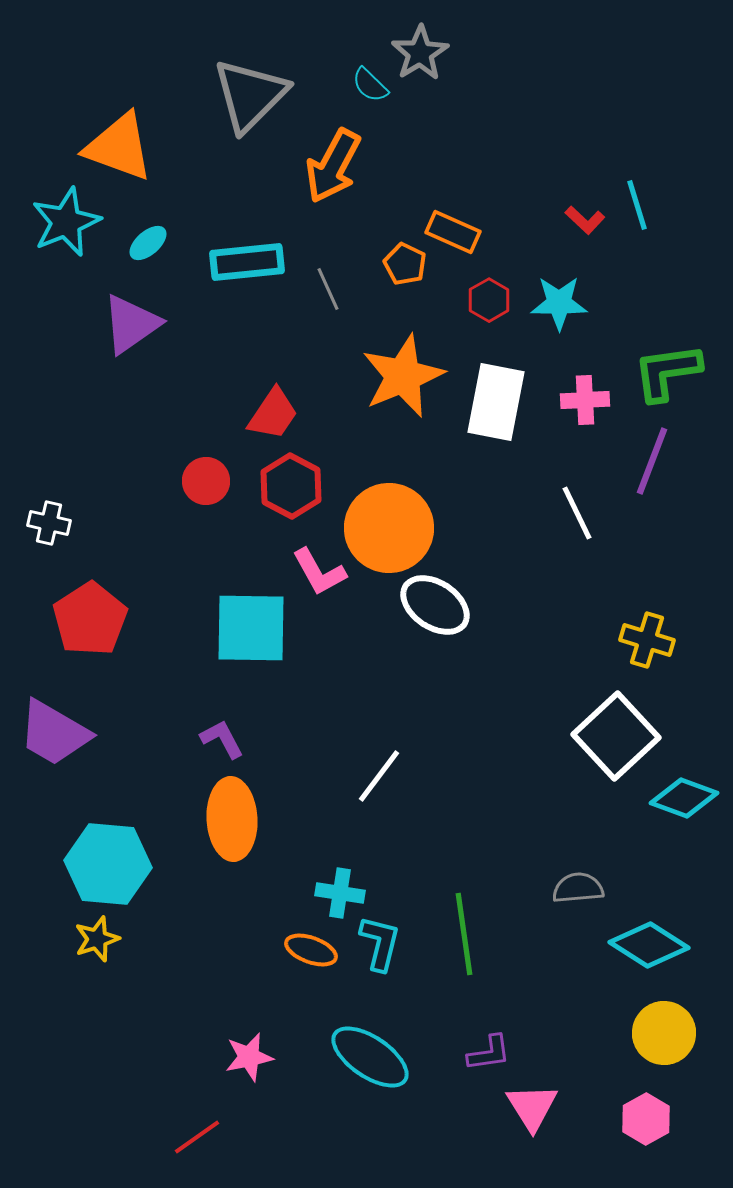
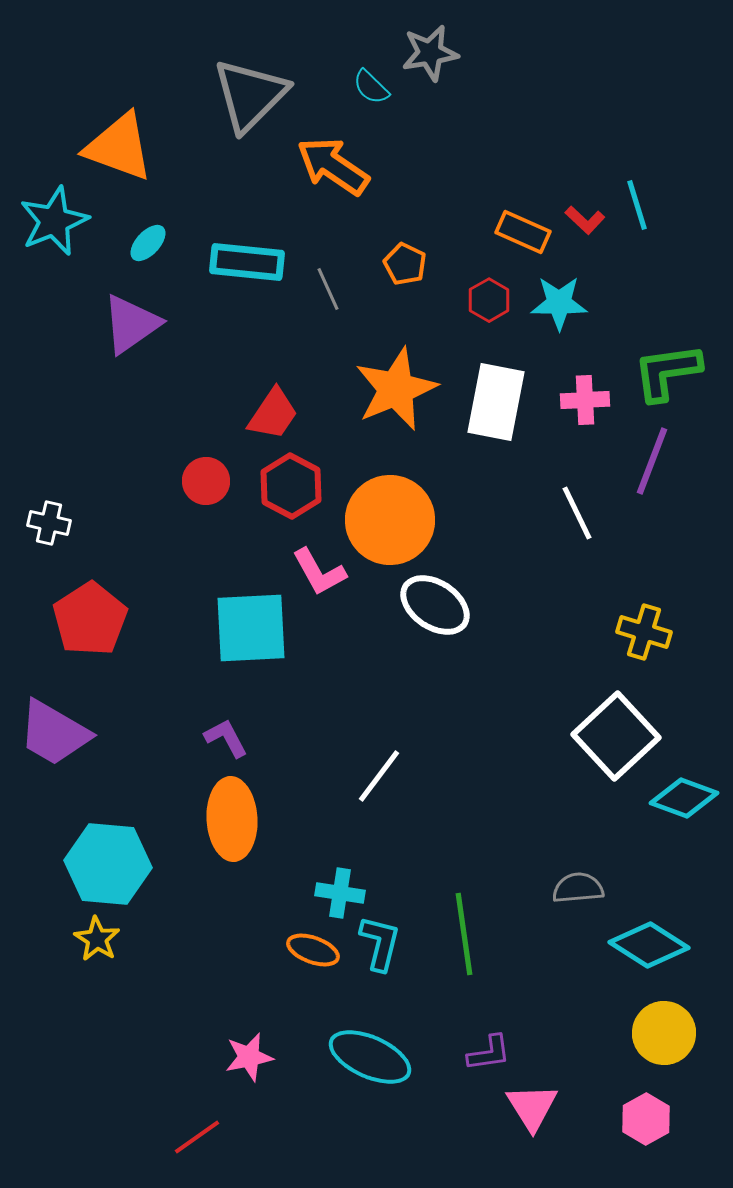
gray star at (420, 53): moved 10 px right; rotated 22 degrees clockwise
cyan semicircle at (370, 85): moved 1 px right, 2 px down
orange arrow at (333, 166): rotated 96 degrees clockwise
cyan star at (66, 222): moved 12 px left, 1 px up
orange rectangle at (453, 232): moved 70 px right
cyan ellipse at (148, 243): rotated 6 degrees counterclockwise
cyan rectangle at (247, 262): rotated 12 degrees clockwise
orange star at (403, 376): moved 7 px left, 13 px down
orange circle at (389, 528): moved 1 px right, 8 px up
cyan square at (251, 628): rotated 4 degrees counterclockwise
yellow cross at (647, 640): moved 3 px left, 8 px up
purple L-shape at (222, 739): moved 4 px right, 1 px up
yellow star at (97, 939): rotated 21 degrees counterclockwise
orange ellipse at (311, 950): moved 2 px right
cyan ellipse at (370, 1057): rotated 10 degrees counterclockwise
